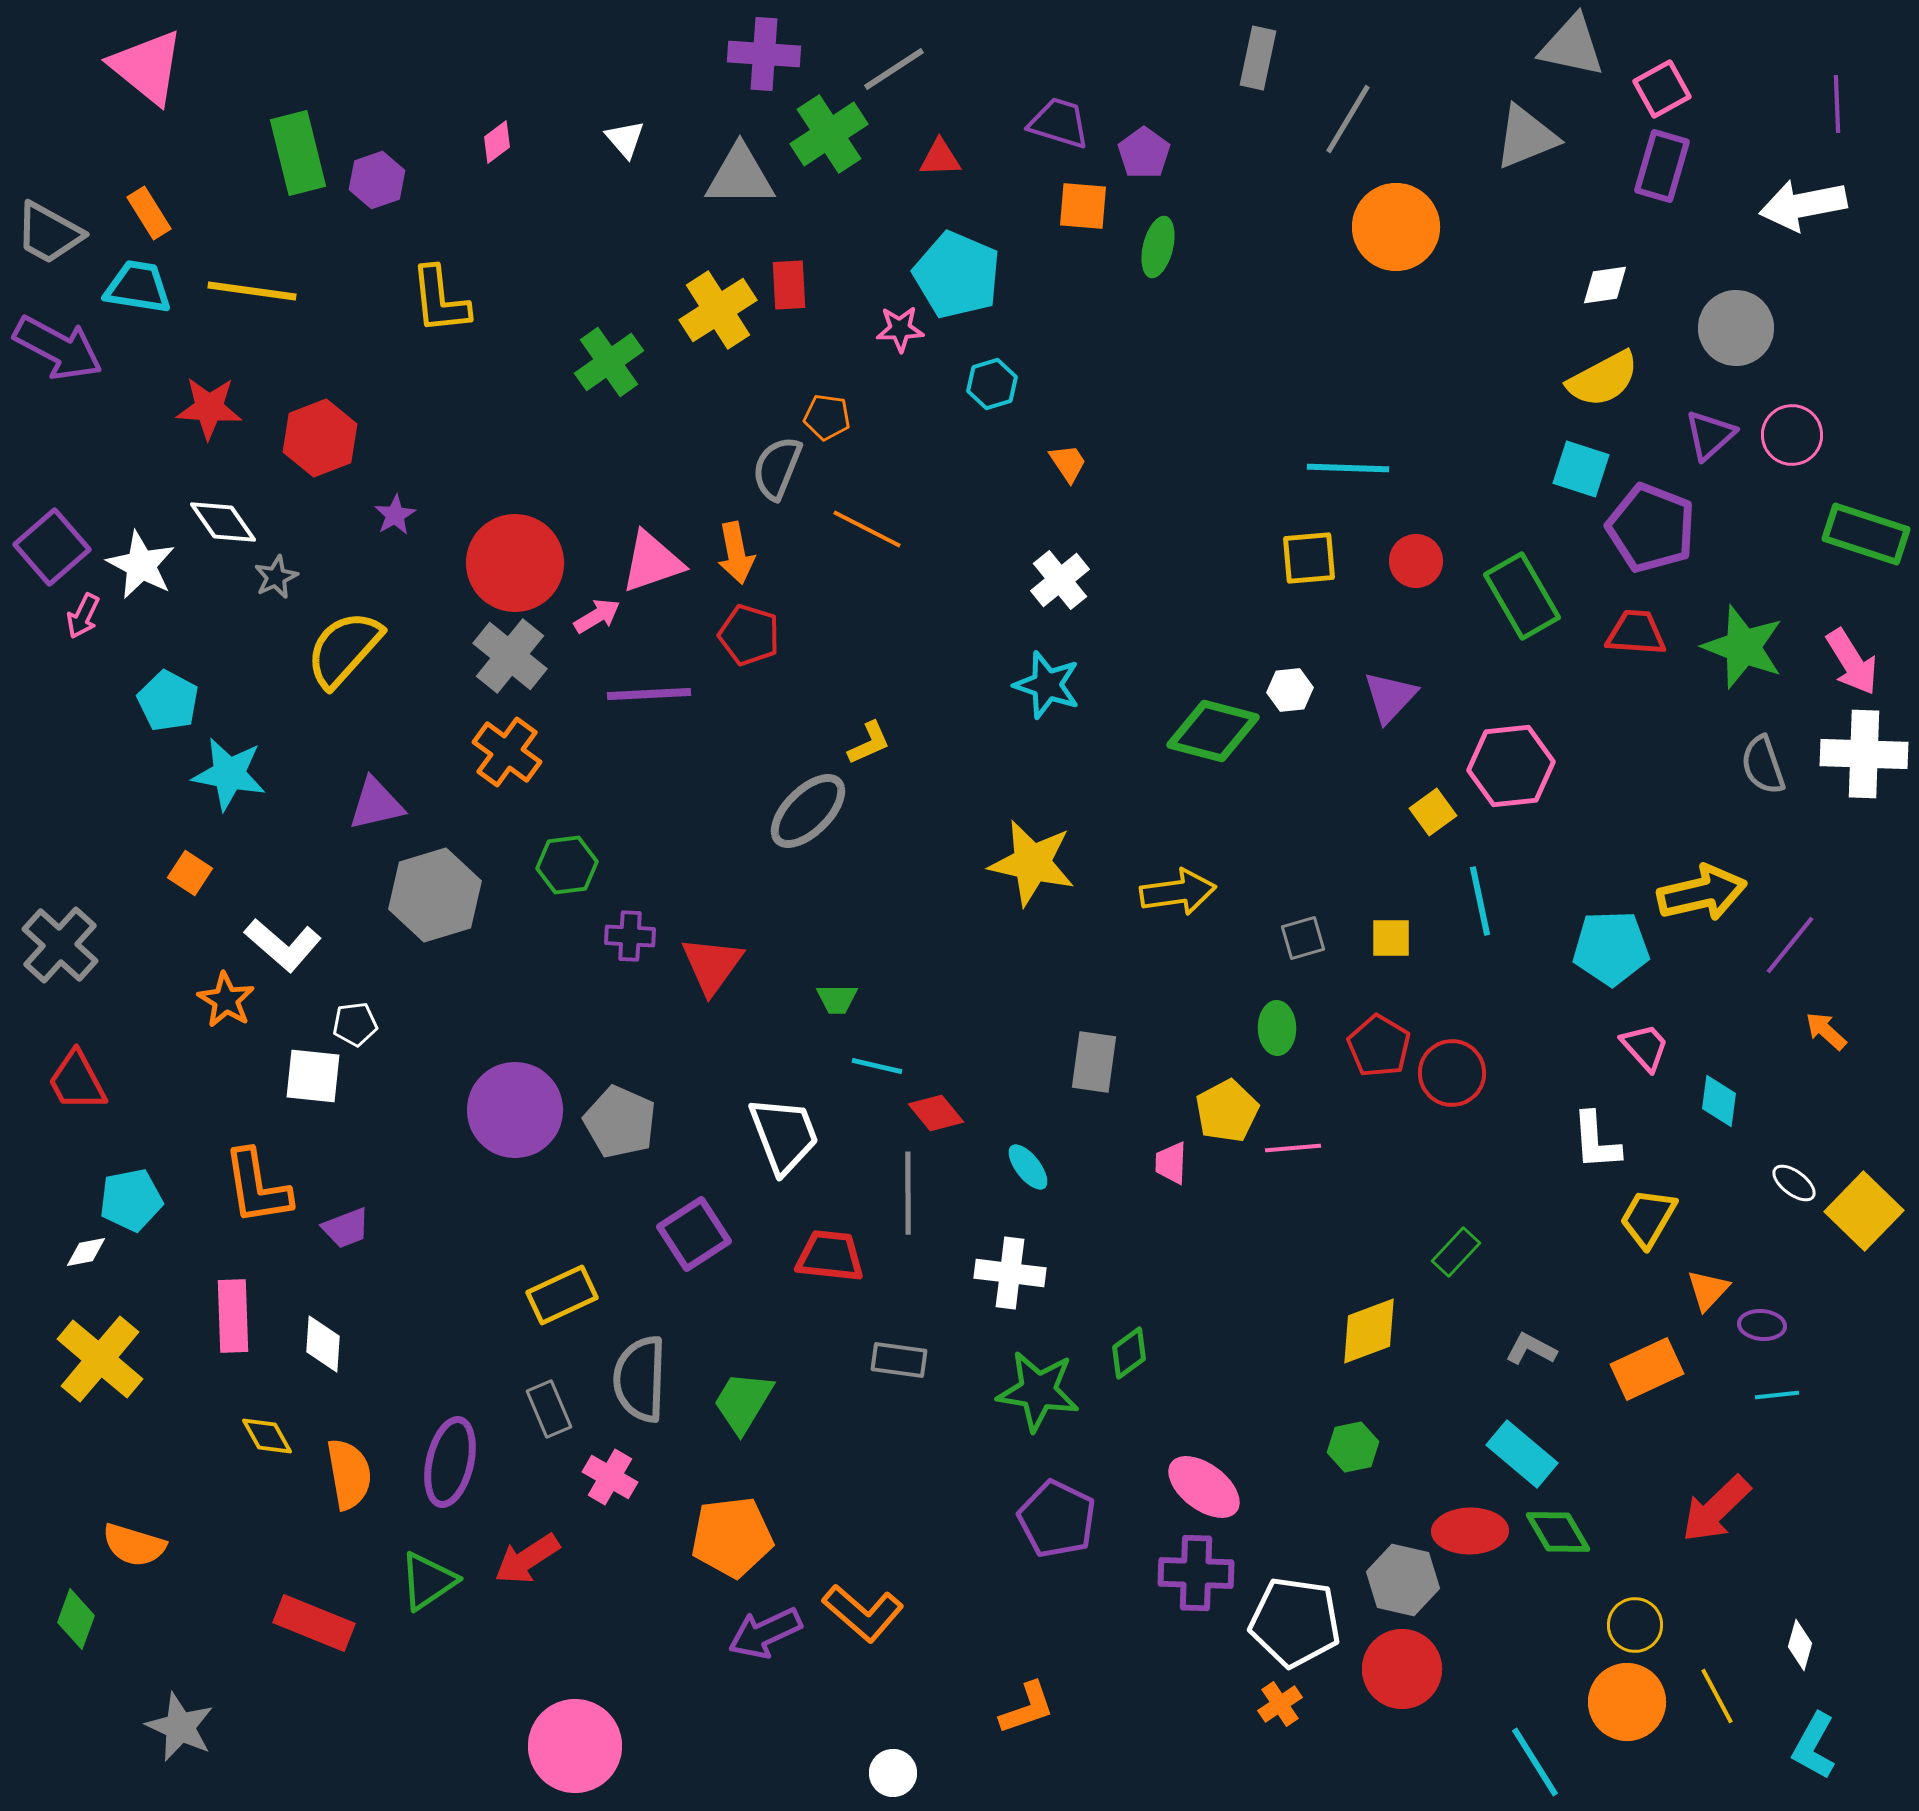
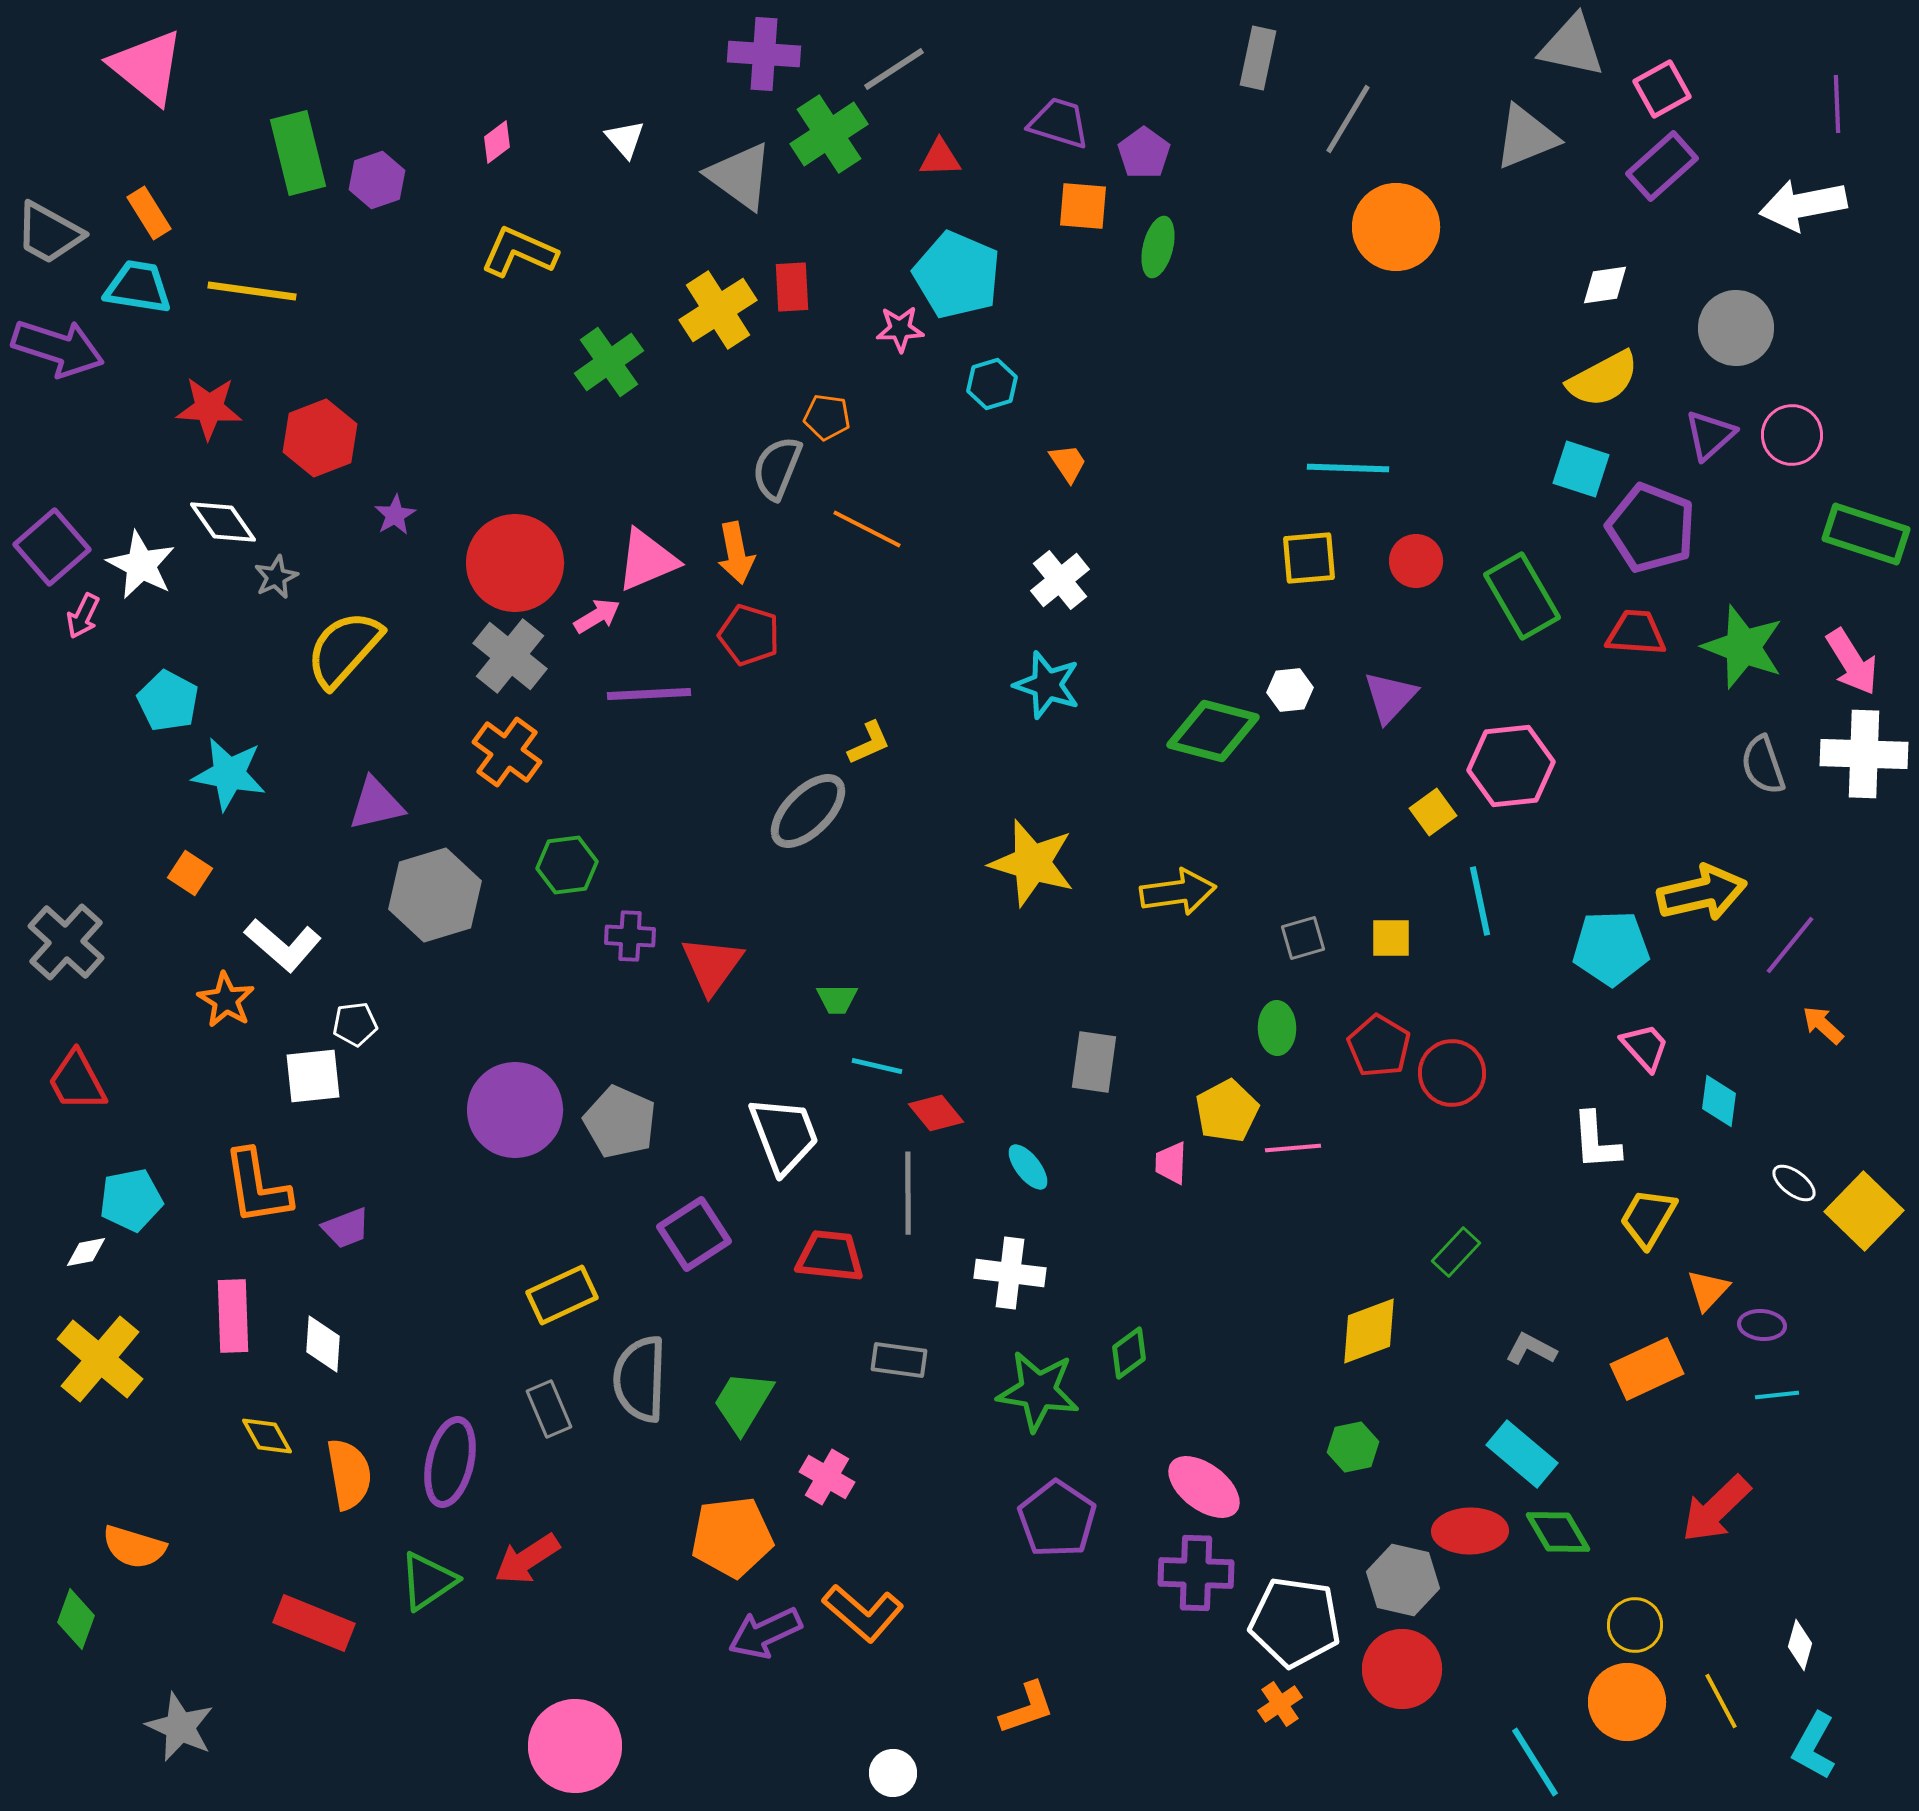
purple rectangle at (1662, 166): rotated 32 degrees clockwise
gray triangle at (740, 176): rotated 36 degrees clockwise
red rectangle at (789, 285): moved 3 px right, 2 px down
yellow L-shape at (440, 300): moved 79 px right, 48 px up; rotated 120 degrees clockwise
purple arrow at (58, 348): rotated 10 degrees counterclockwise
pink triangle at (652, 562): moved 5 px left, 2 px up; rotated 4 degrees counterclockwise
yellow star at (1032, 863): rotated 4 degrees clockwise
gray cross at (60, 945): moved 6 px right, 3 px up
orange arrow at (1826, 1031): moved 3 px left, 6 px up
white square at (313, 1076): rotated 12 degrees counterclockwise
pink cross at (610, 1477): moved 217 px right
purple pentagon at (1057, 1519): rotated 8 degrees clockwise
orange semicircle at (134, 1545): moved 2 px down
yellow line at (1717, 1696): moved 4 px right, 5 px down
